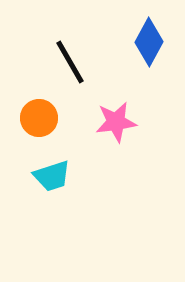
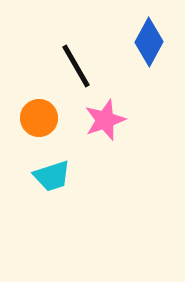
black line: moved 6 px right, 4 px down
pink star: moved 11 px left, 2 px up; rotated 12 degrees counterclockwise
